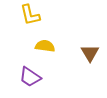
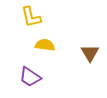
yellow L-shape: moved 1 px right, 2 px down
yellow semicircle: moved 1 px up
